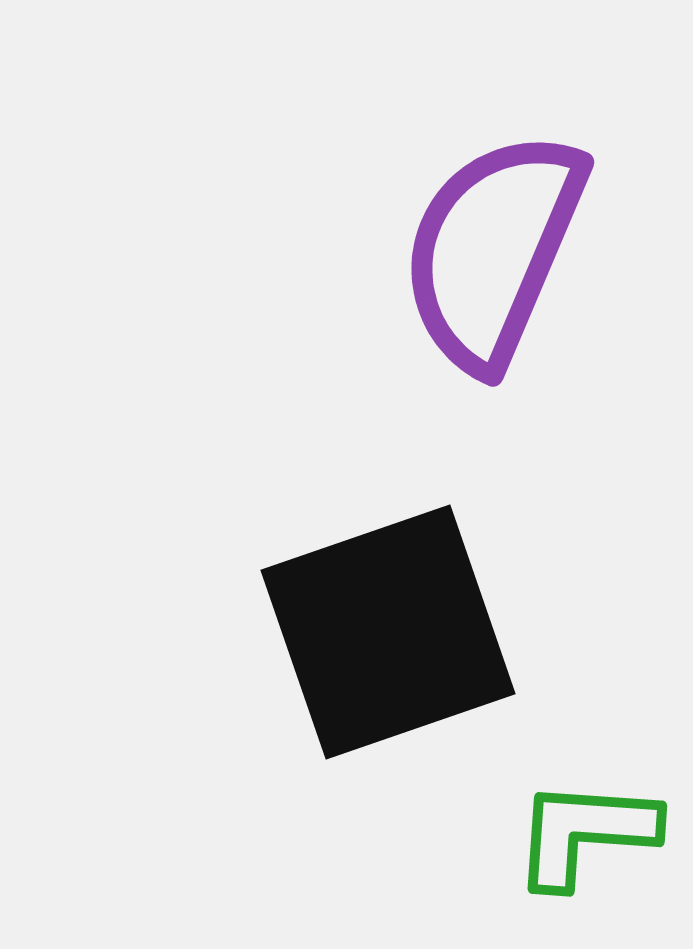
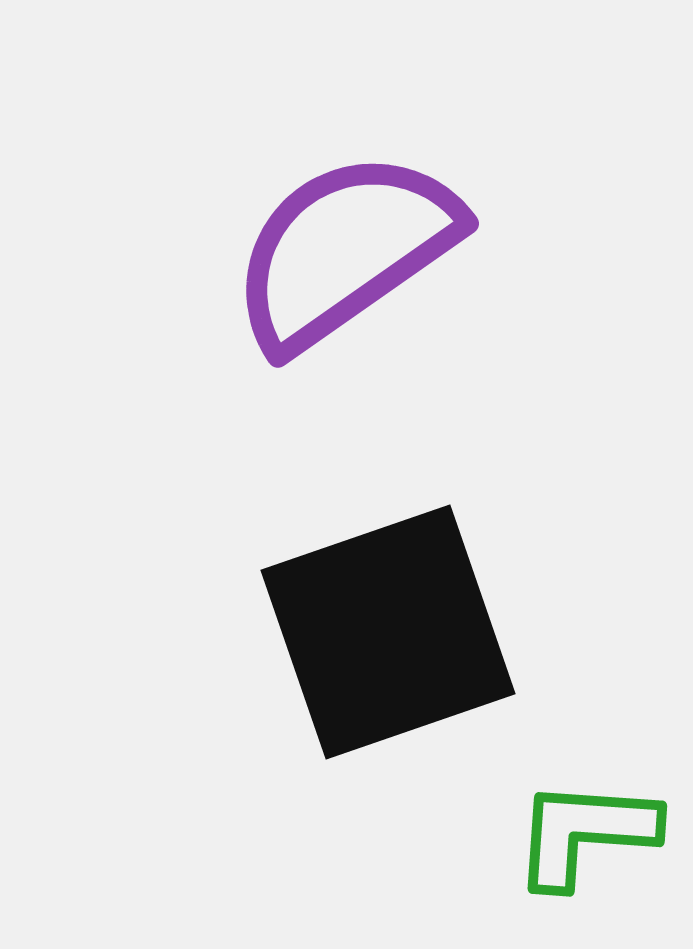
purple semicircle: moved 148 px left; rotated 32 degrees clockwise
